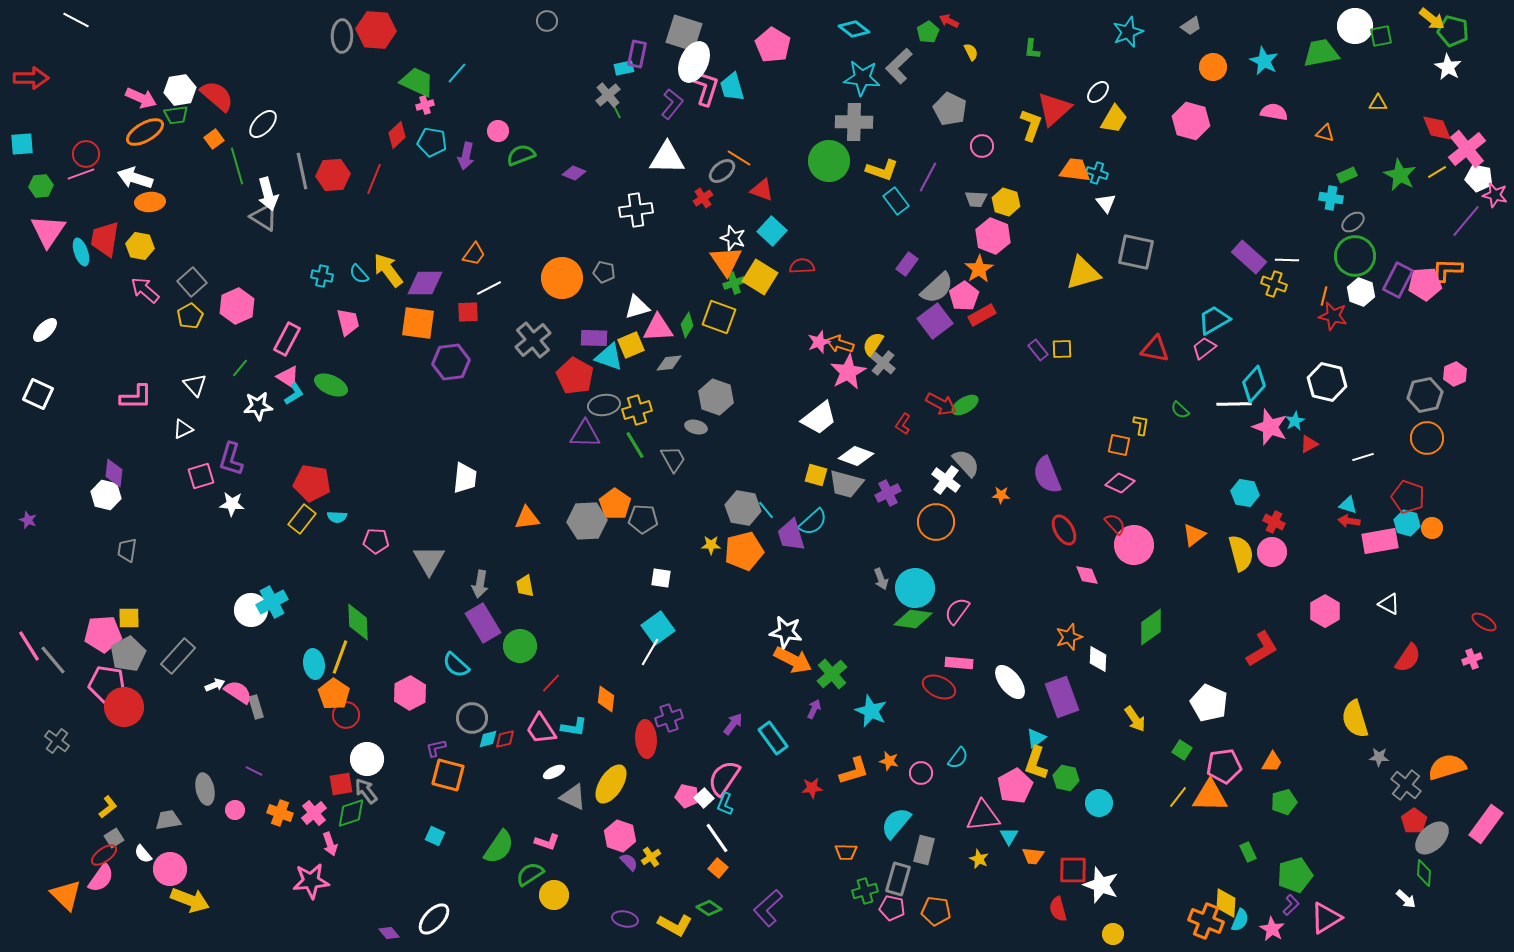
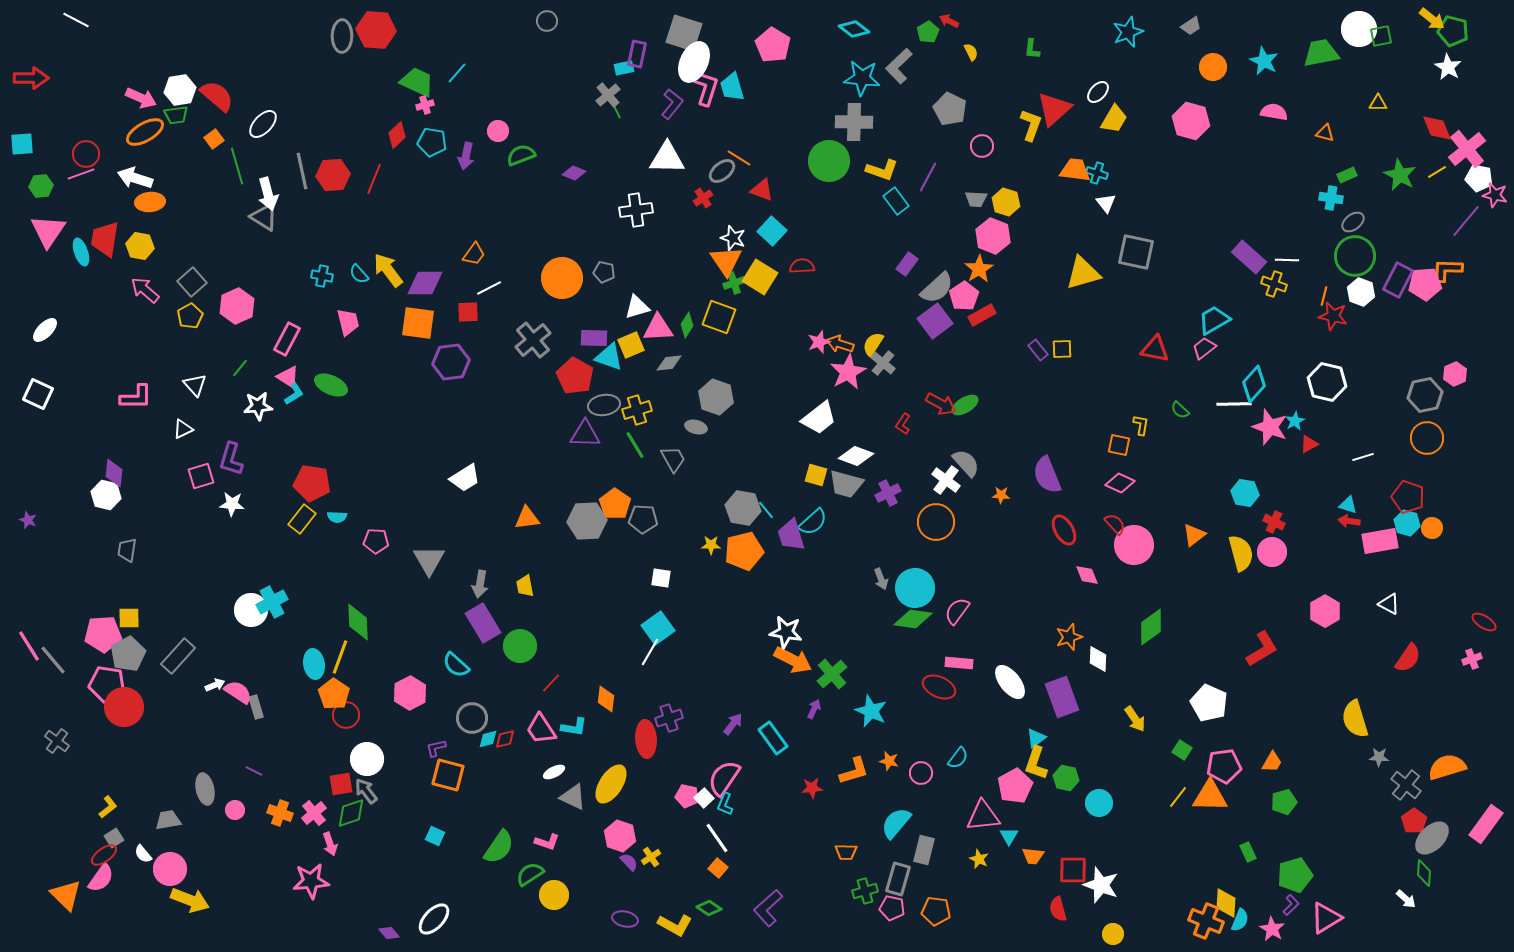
white circle at (1355, 26): moved 4 px right, 3 px down
white trapezoid at (465, 478): rotated 52 degrees clockwise
